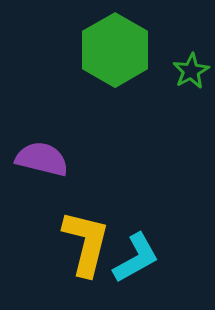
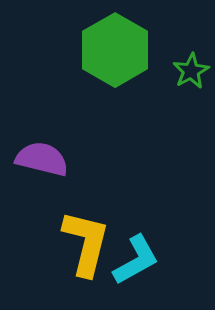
cyan L-shape: moved 2 px down
